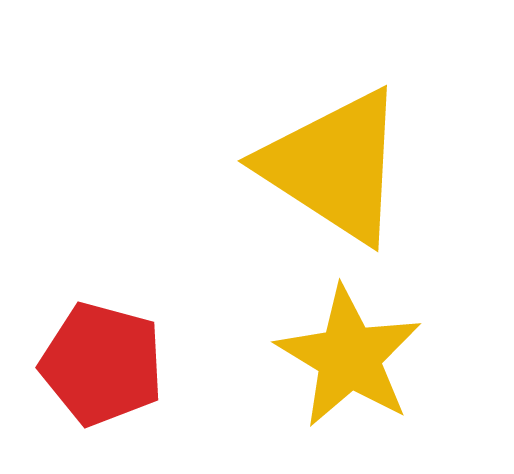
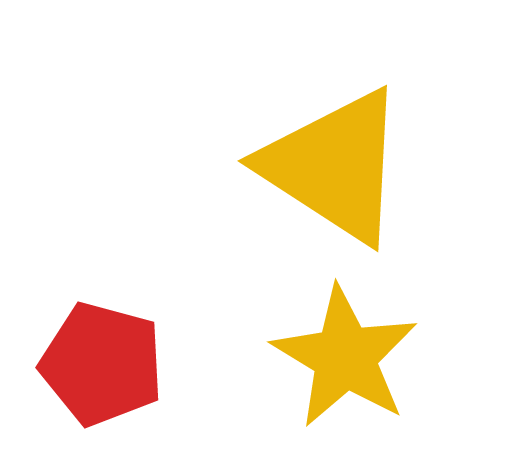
yellow star: moved 4 px left
